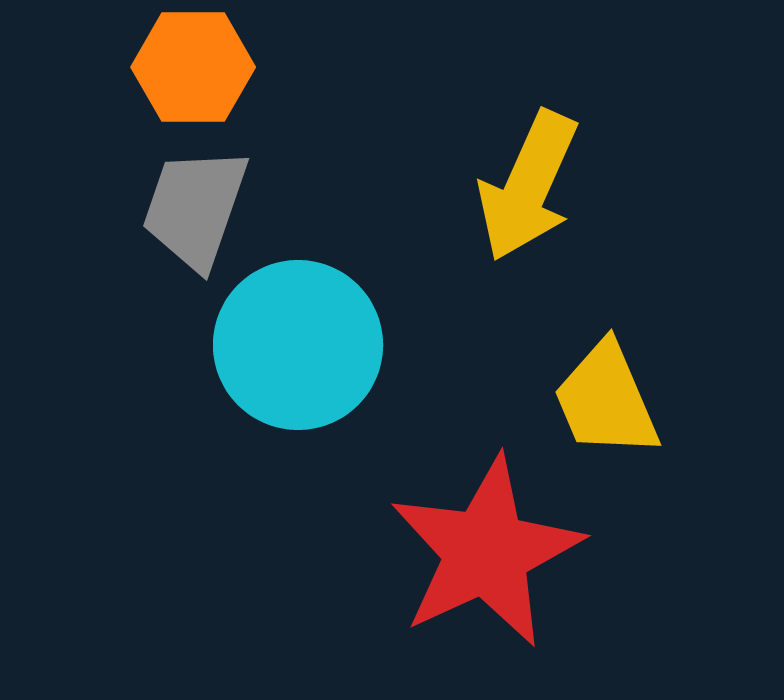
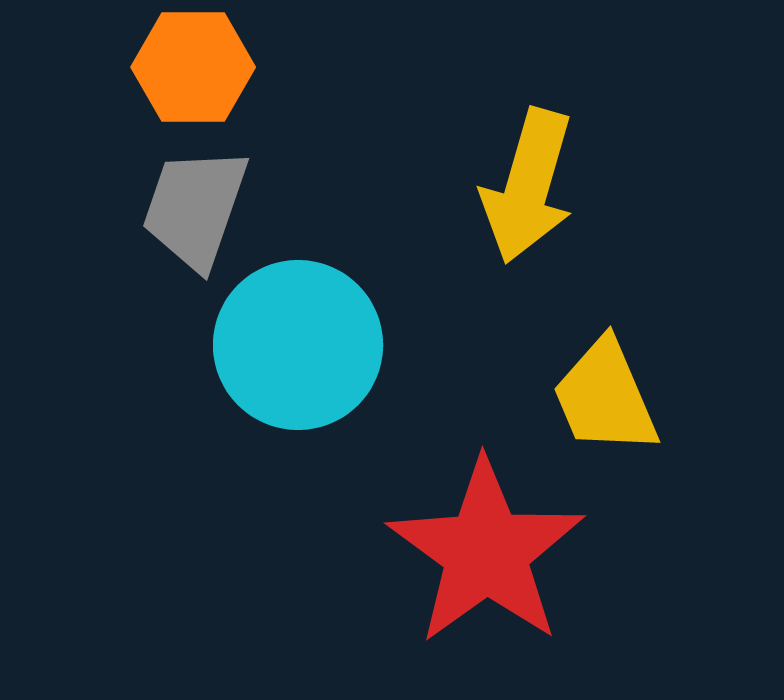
yellow arrow: rotated 8 degrees counterclockwise
yellow trapezoid: moved 1 px left, 3 px up
red star: rotated 11 degrees counterclockwise
